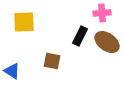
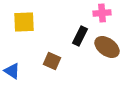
brown ellipse: moved 5 px down
brown square: rotated 12 degrees clockwise
